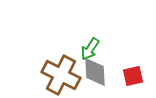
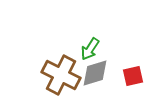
gray diamond: moved 1 px down; rotated 76 degrees clockwise
